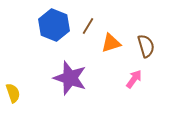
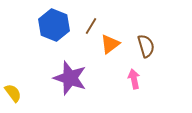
brown line: moved 3 px right
orange triangle: moved 1 px left, 1 px down; rotated 20 degrees counterclockwise
pink arrow: rotated 48 degrees counterclockwise
yellow semicircle: rotated 18 degrees counterclockwise
